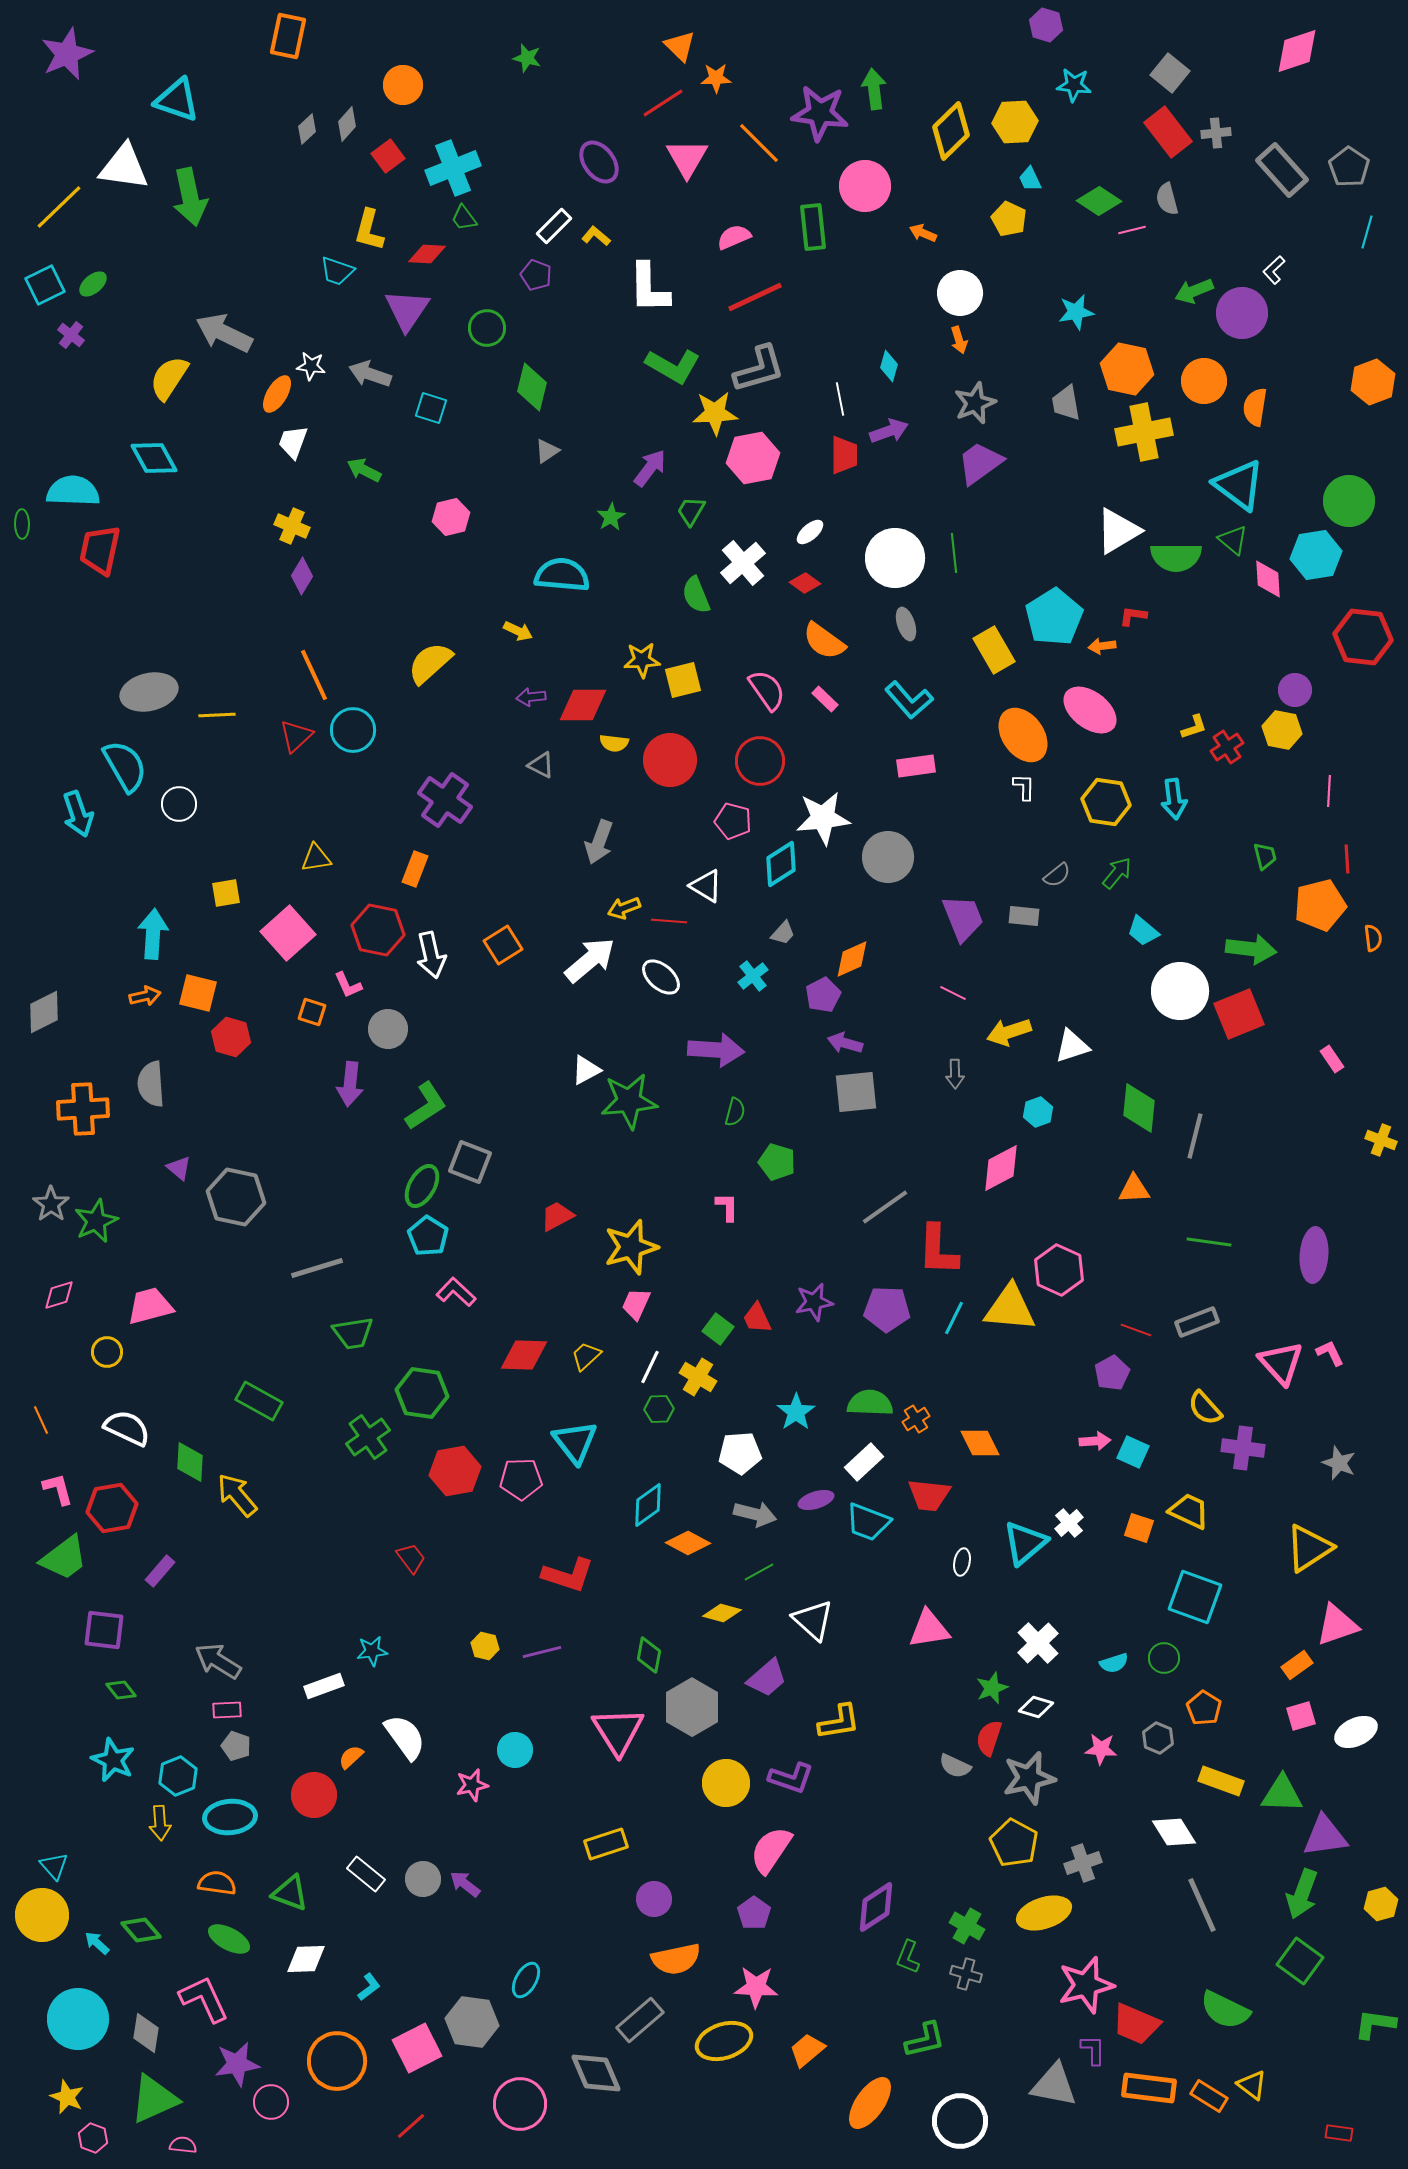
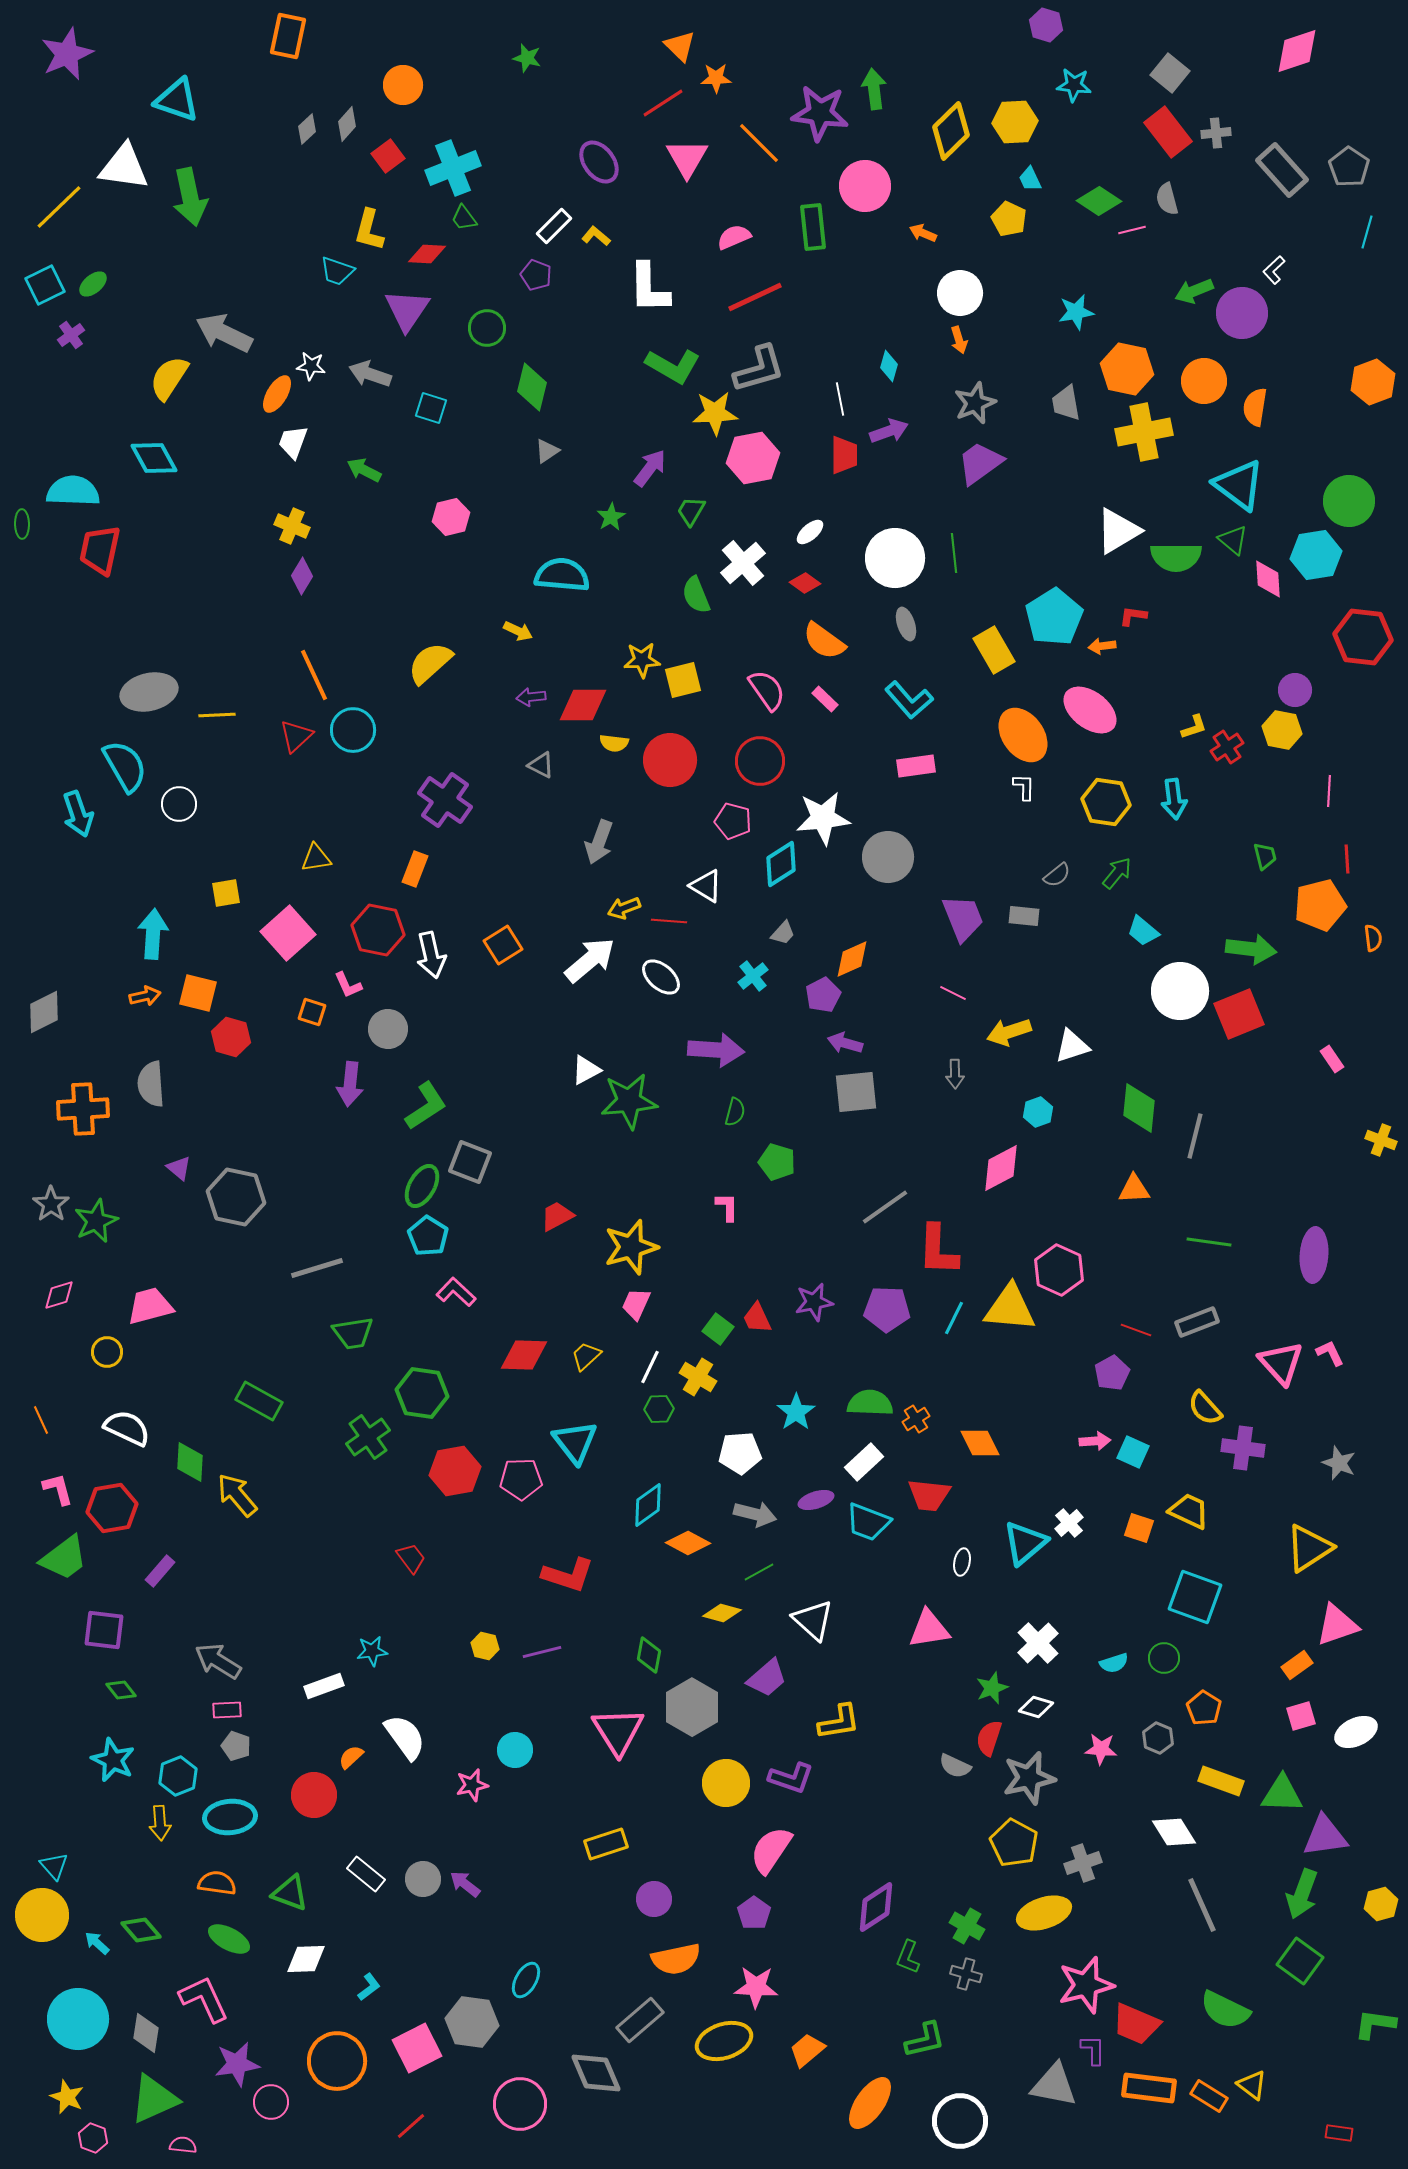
purple cross at (71, 335): rotated 16 degrees clockwise
